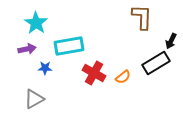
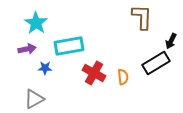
orange semicircle: rotated 56 degrees counterclockwise
